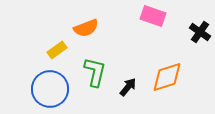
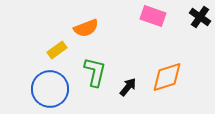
black cross: moved 15 px up
